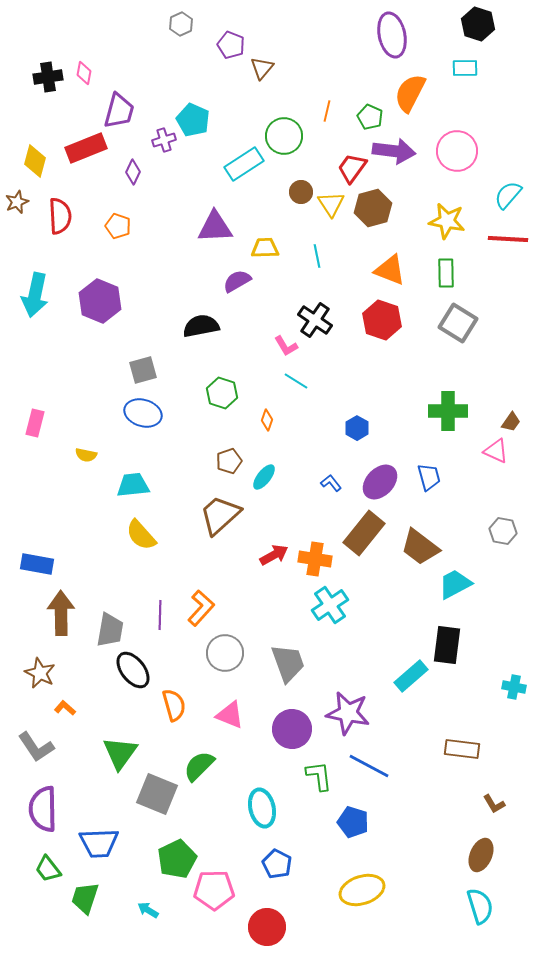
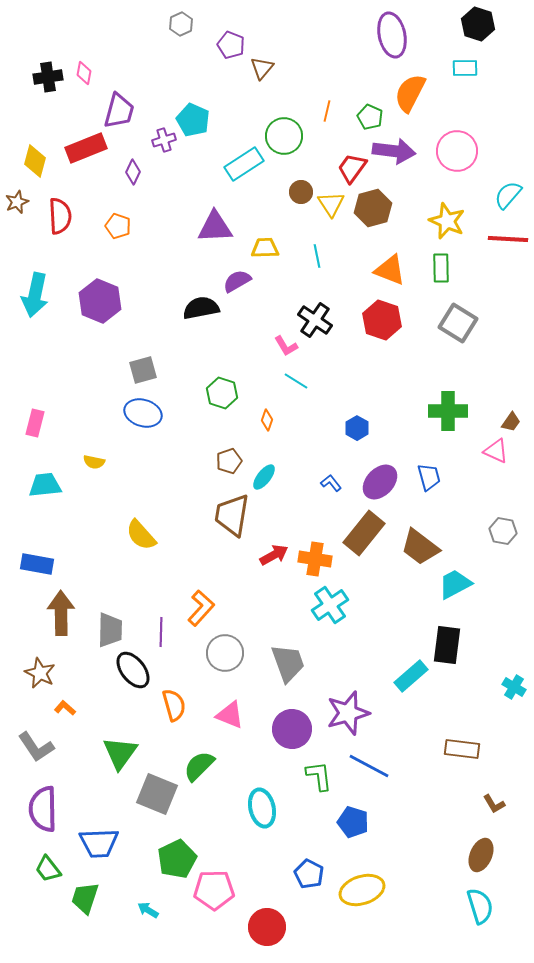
yellow star at (447, 221): rotated 12 degrees clockwise
green rectangle at (446, 273): moved 5 px left, 5 px up
black semicircle at (201, 326): moved 18 px up
yellow semicircle at (86, 455): moved 8 px right, 7 px down
cyan trapezoid at (133, 485): moved 88 px left
brown trapezoid at (220, 515): moved 12 px right; rotated 39 degrees counterclockwise
purple line at (160, 615): moved 1 px right, 17 px down
gray trapezoid at (110, 630): rotated 9 degrees counterclockwise
cyan cross at (514, 687): rotated 20 degrees clockwise
purple star at (348, 713): rotated 27 degrees counterclockwise
blue pentagon at (277, 864): moved 32 px right, 10 px down
